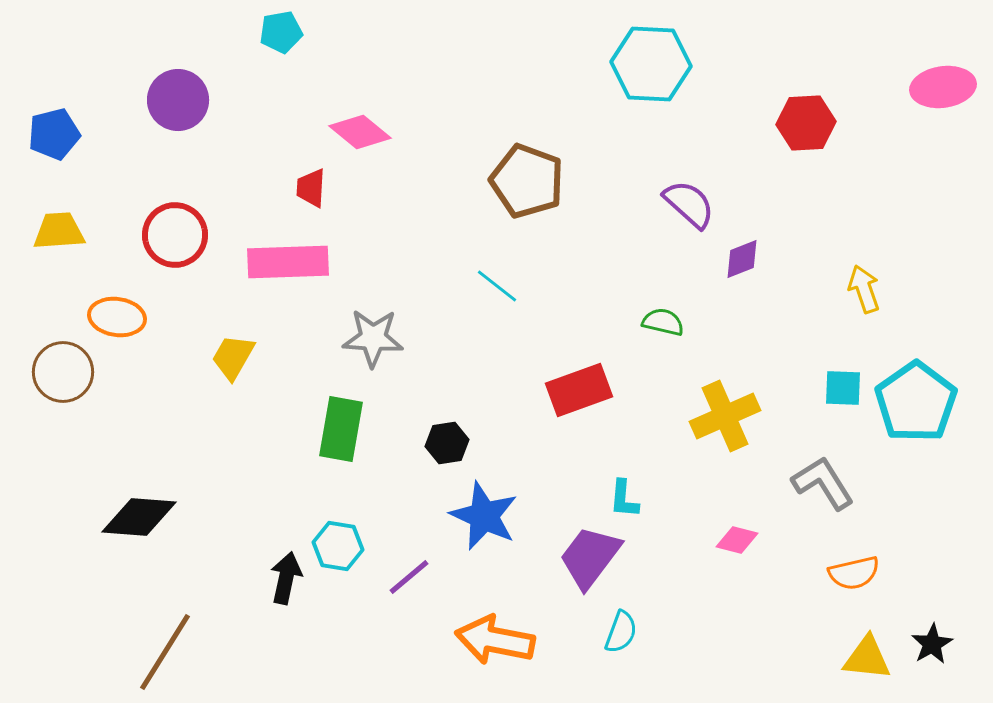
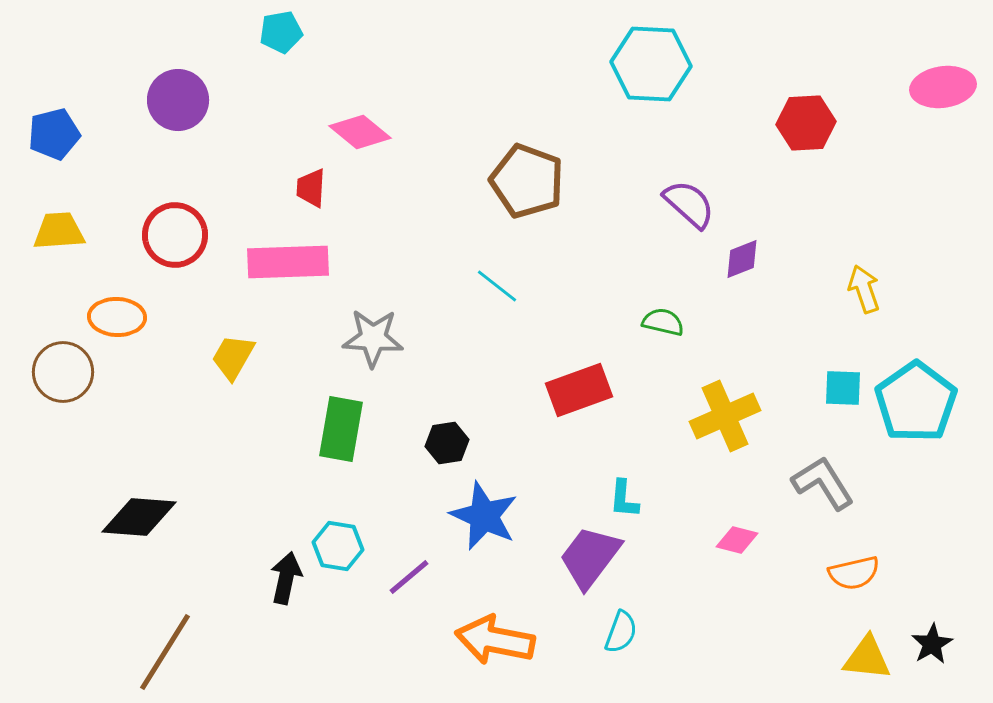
orange ellipse at (117, 317): rotated 6 degrees counterclockwise
